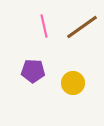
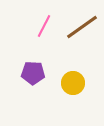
pink line: rotated 40 degrees clockwise
purple pentagon: moved 2 px down
